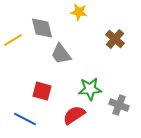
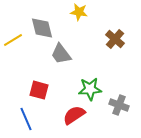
red square: moved 3 px left, 1 px up
blue line: moved 1 px right; rotated 40 degrees clockwise
